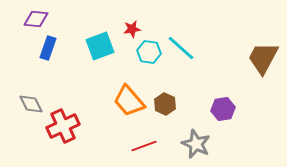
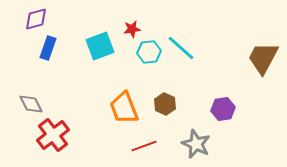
purple diamond: rotated 20 degrees counterclockwise
cyan hexagon: rotated 15 degrees counterclockwise
orange trapezoid: moved 5 px left, 7 px down; rotated 20 degrees clockwise
red cross: moved 10 px left, 9 px down; rotated 12 degrees counterclockwise
